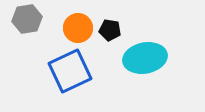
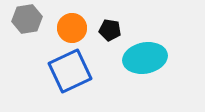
orange circle: moved 6 px left
